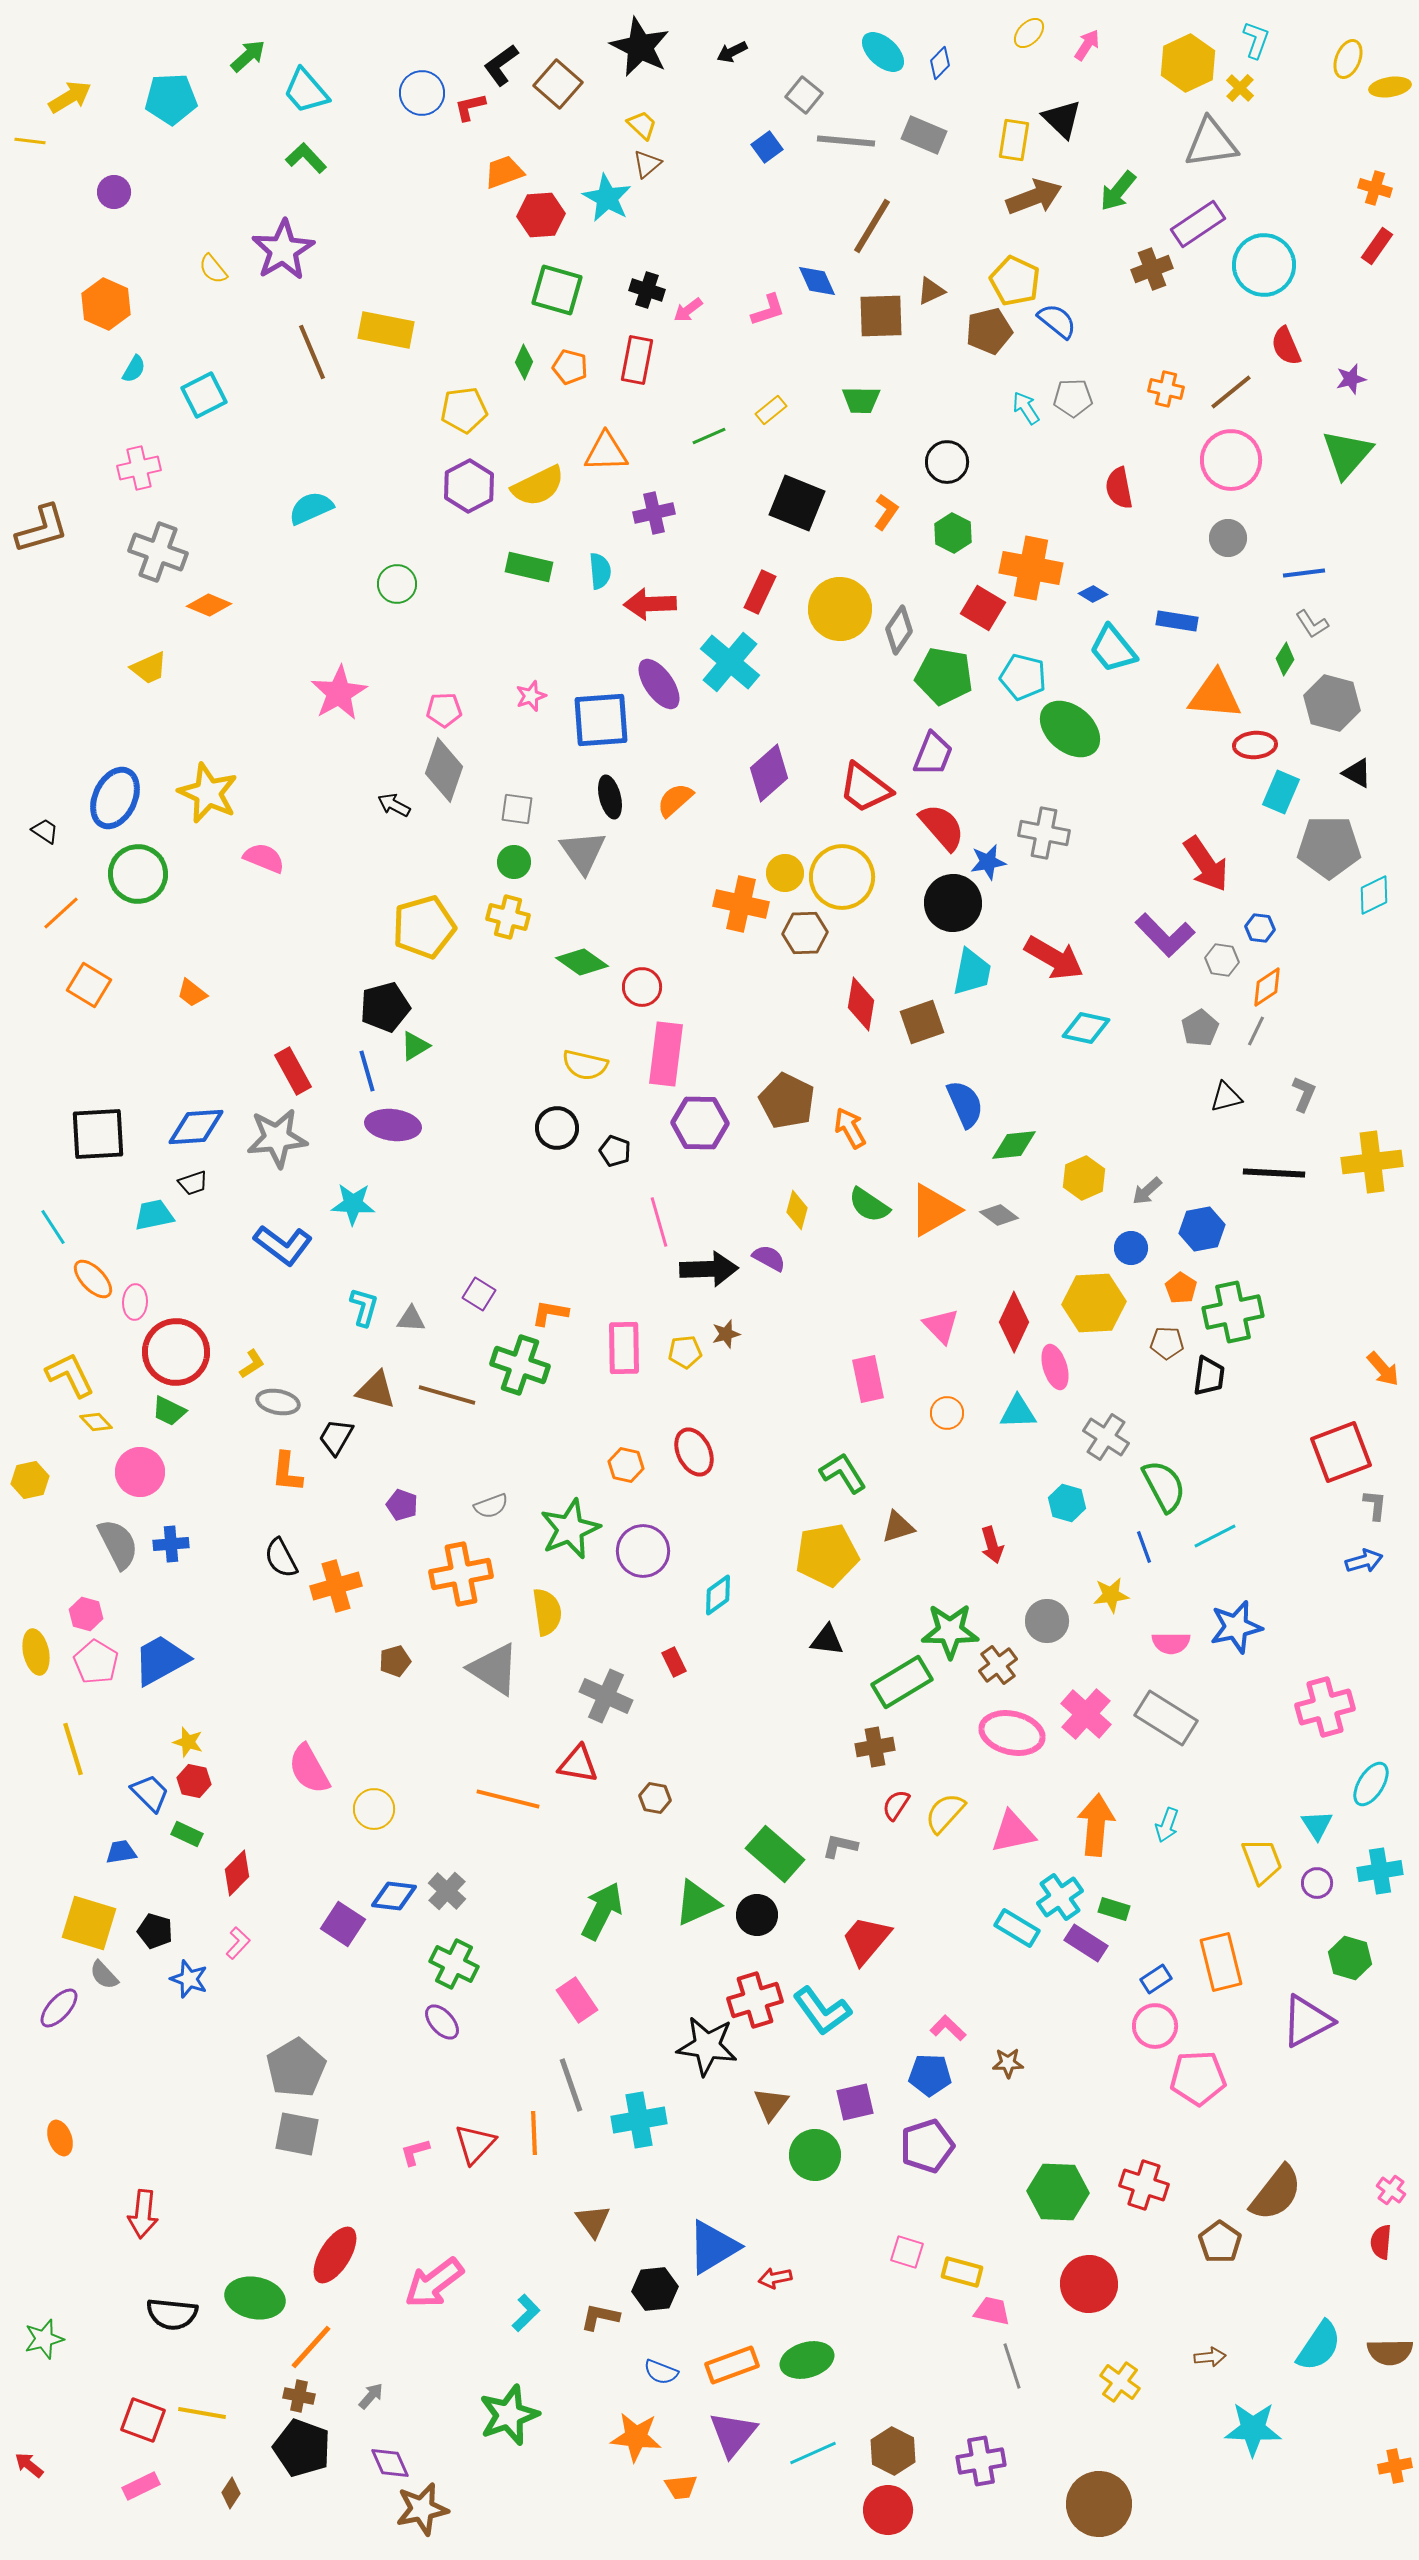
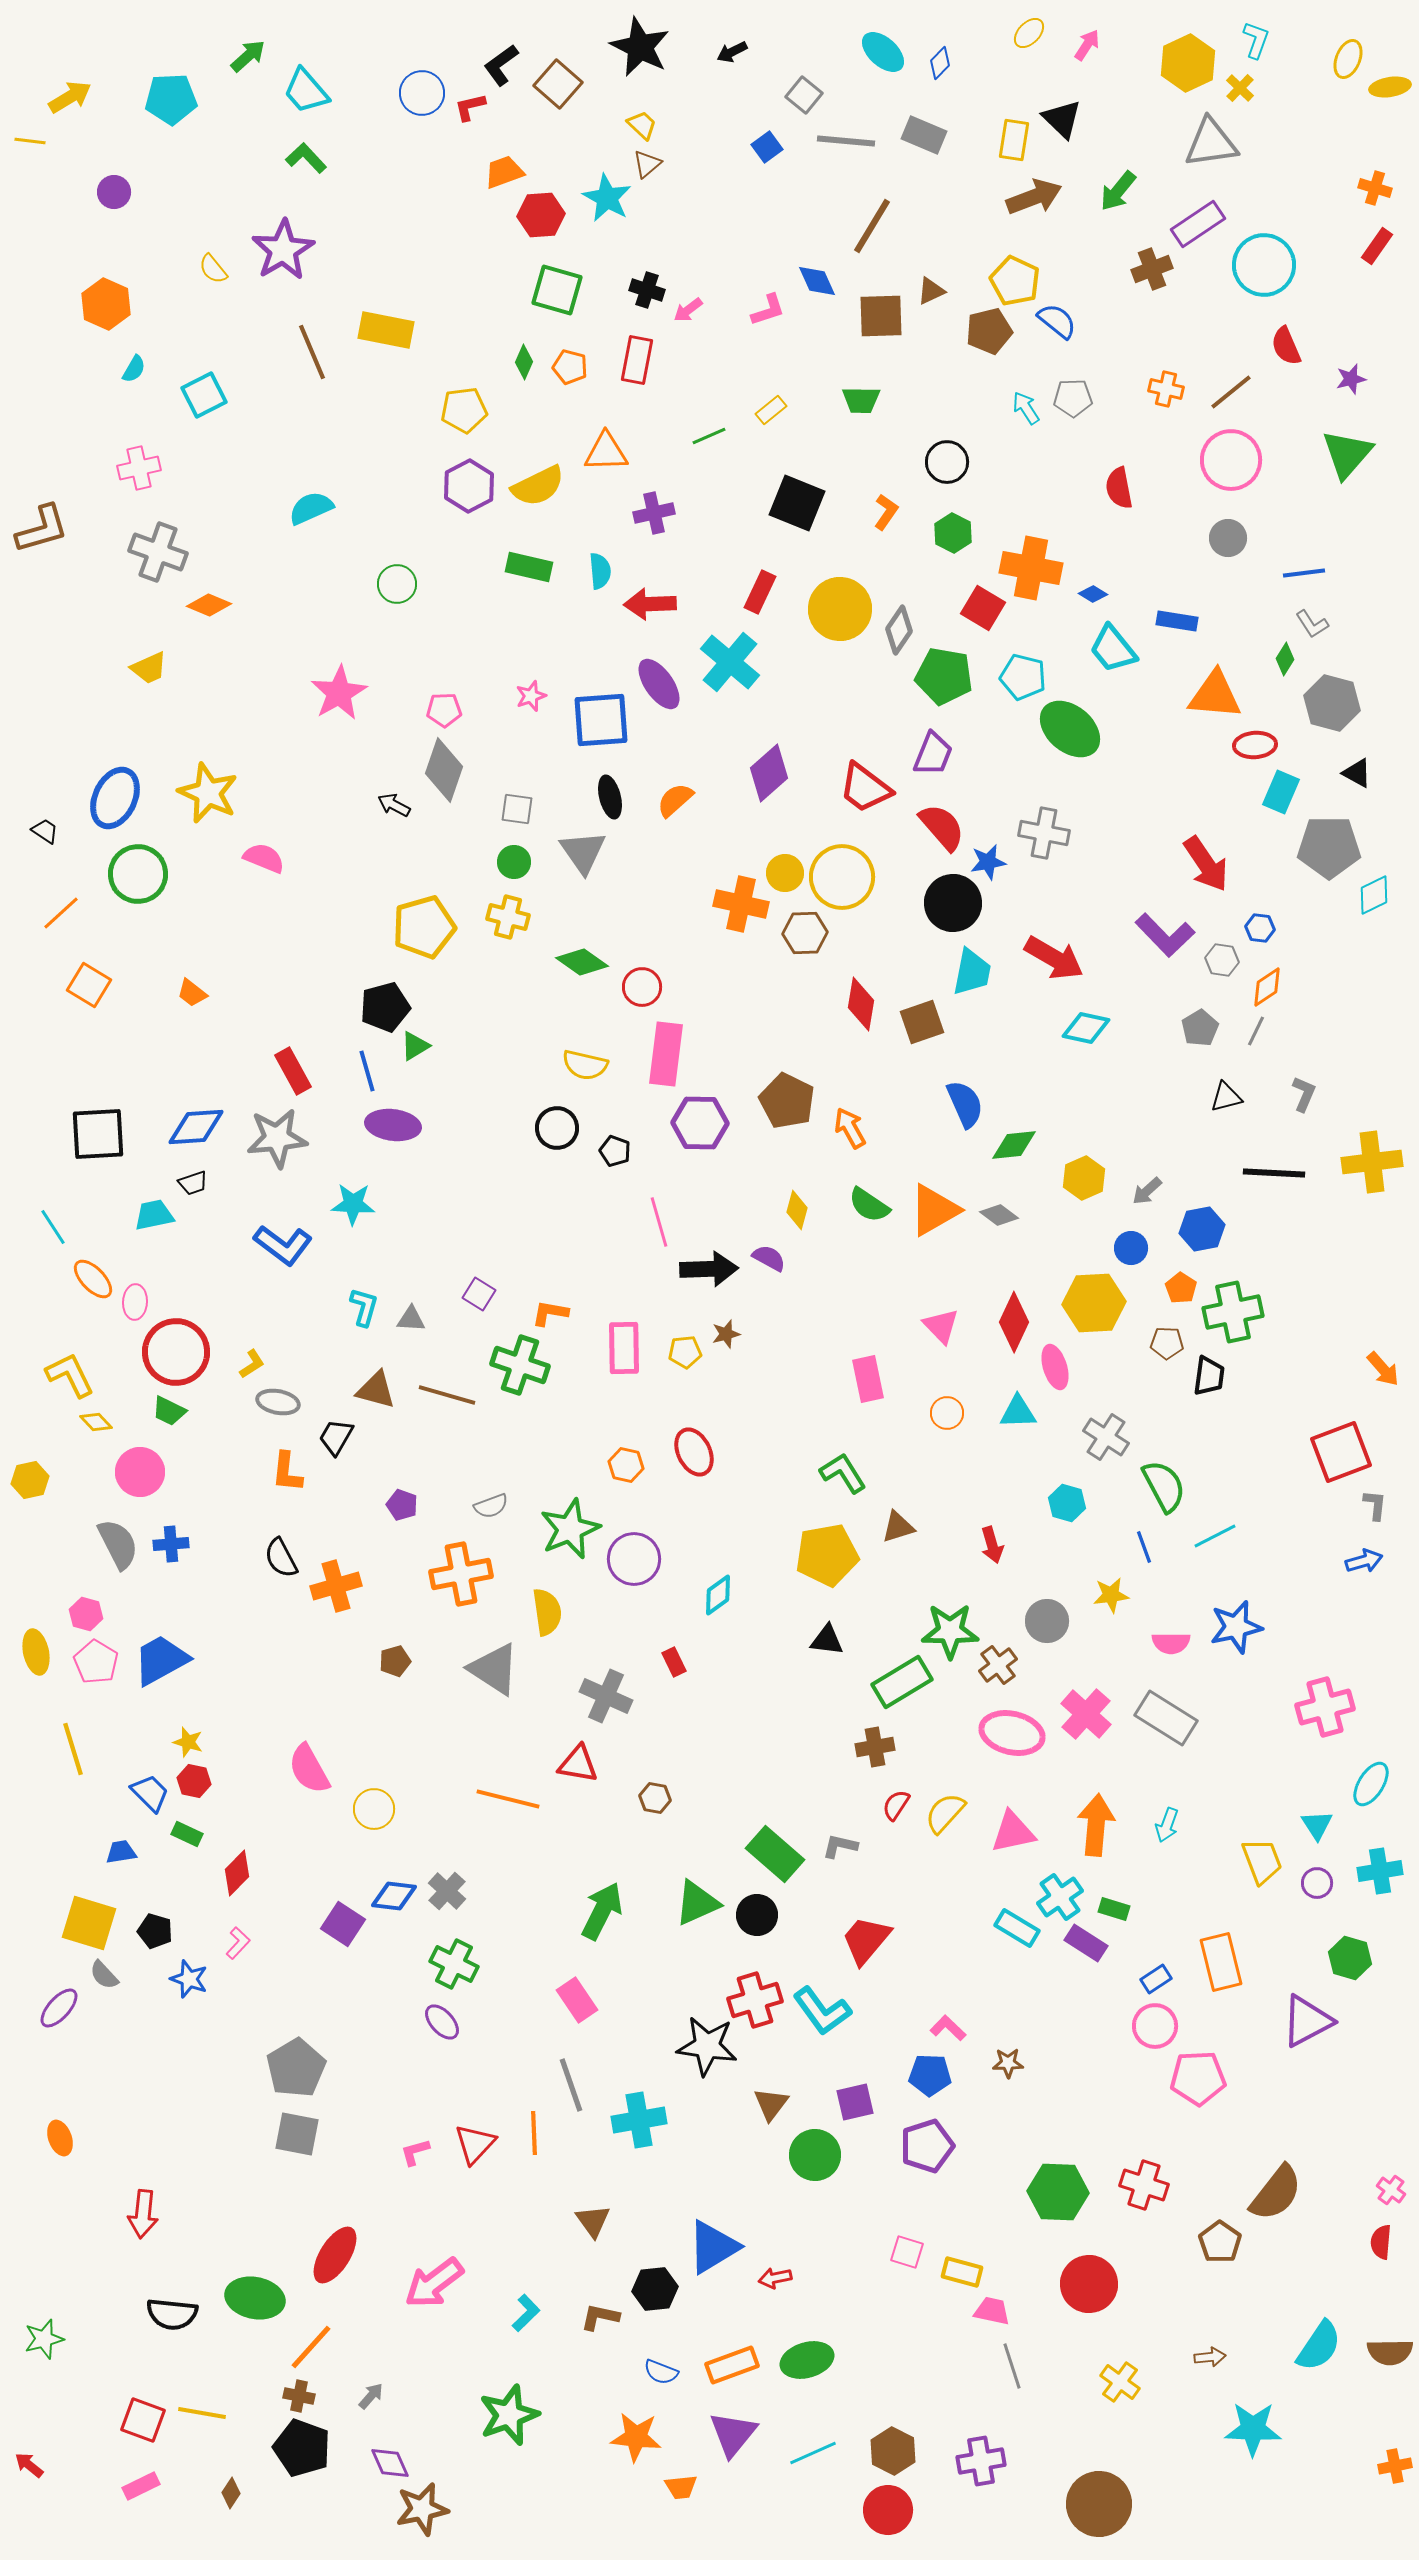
purple circle at (643, 1551): moved 9 px left, 8 px down
